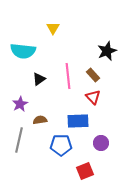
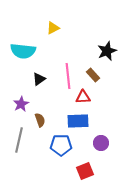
yellow triangle: rotated 32 degrees clockwise
red triangle: moved 10 px left; rotated 49 degrees counterclockwise
purple star: moved 1 px right
brown semicircle: rotated 80 degrees clockwise
